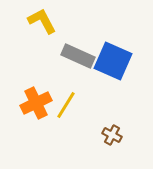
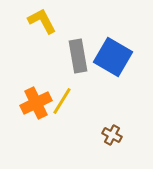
gray rectangle: rotated 56 degrees clockwise
blue square: moved 4 px up; rotated 6 degrees clockwise
yellow line: moved 4 px left, 4 px up
